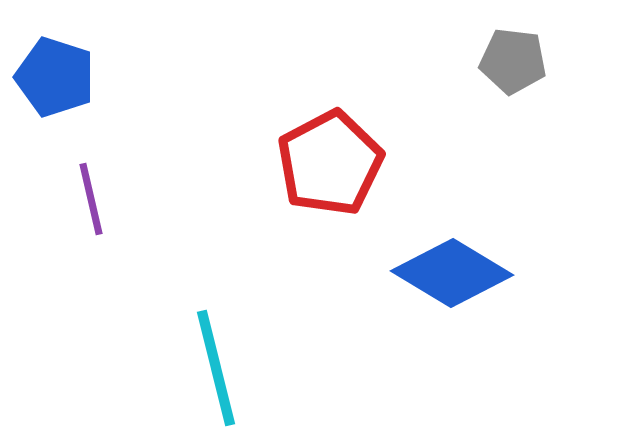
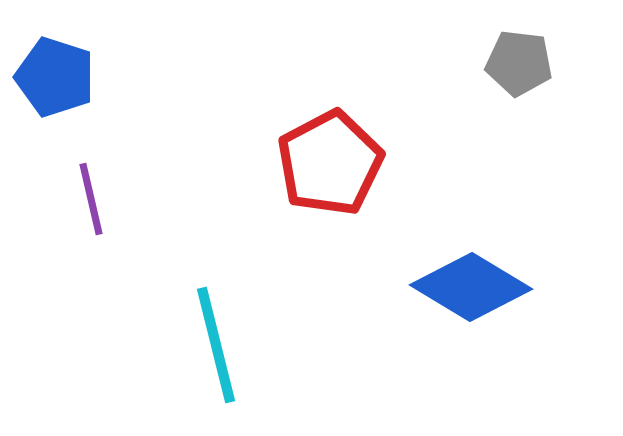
gray pentagon: moved 6 px right, 2 px down
blue diamond: moved 19 px right, 14 px down
cyan line: moved 23 px up
